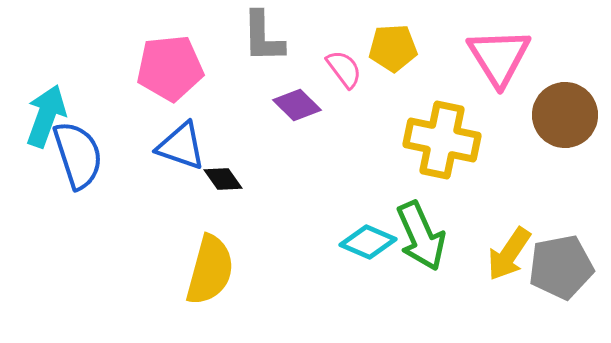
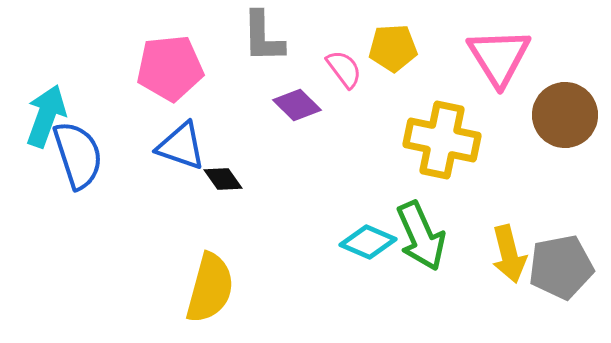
yellow arrow: rotated 48 degrees counterclockwise
yellow semicircle: moved 18 px down
